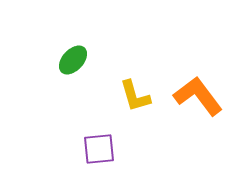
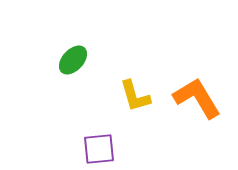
orange L-shape: moved 1 px left, 2 px down; rotated 6 degrees clockwise
